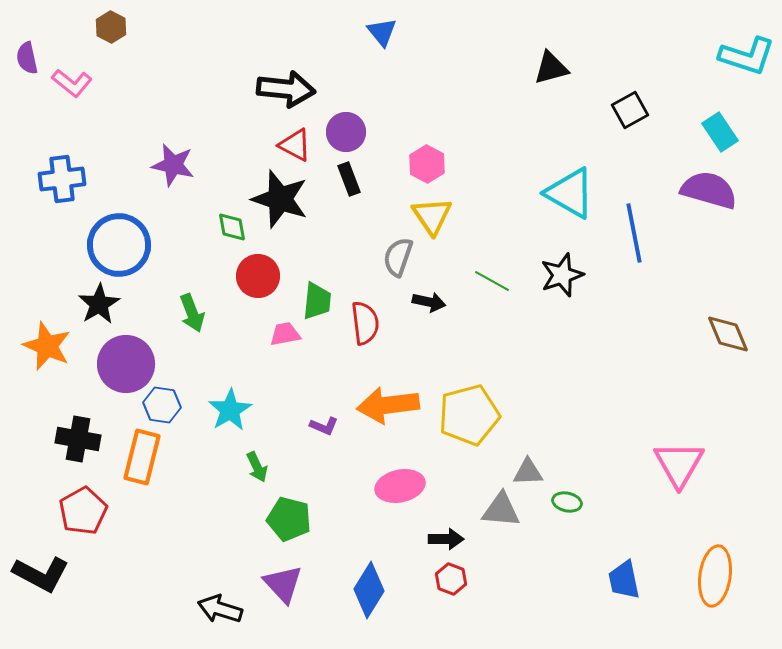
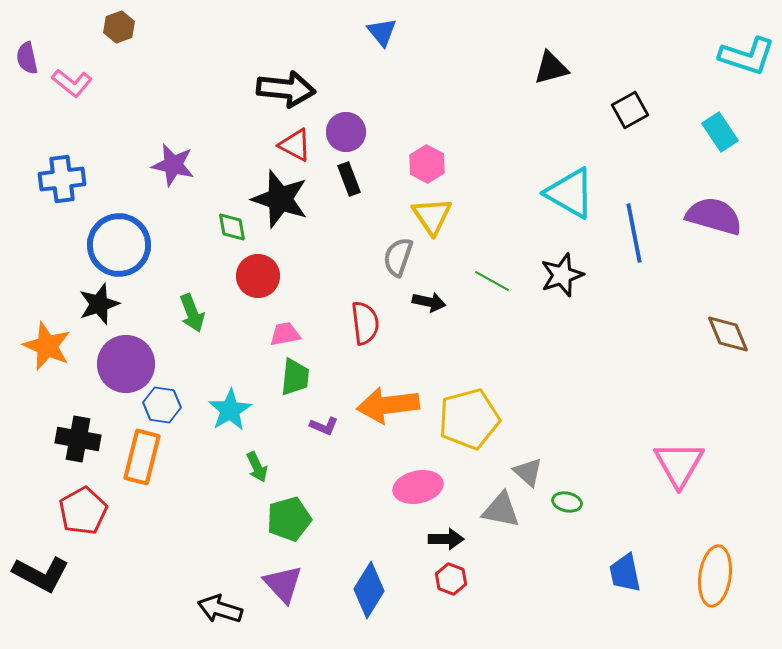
brown hexagon at (111, 27): moved 8 px right; rotated 12 degrees clockwise
purple semicircle at (709, 190): moved 5 px right, 26 px down
green trapezoid at (317, 301): moved 22 px left, 76 px down
black star at (99, 304): rotated 12 degrees clockwise
yellow pentagon at (469, 415): moved 4 px down
gray triangle at (528, 472): rotated 44 degrees clockwise
pink ellipse at (400, 486): moved 18 px right, 1 px down
gray triangle at (501, 510): rotated 6 degrees clockwise
green pentagon at (289, 519): rotated 30 degrees counterclockwise
blue trapezoid at (624, 580): moved 1 px right, 7 px up
